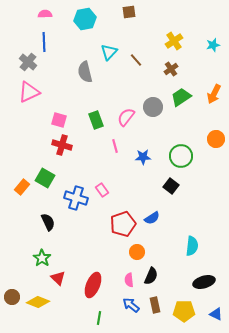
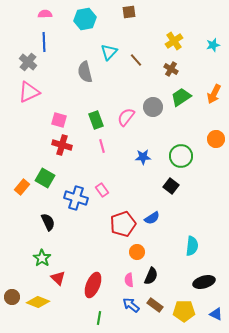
brown cross at (171, 69): rotated 24 degrees counterclockwise
pink line at (115, 146): moved 13 px left
brown rectangle at (155, 305): rotated 42 degrees counterclockwise
